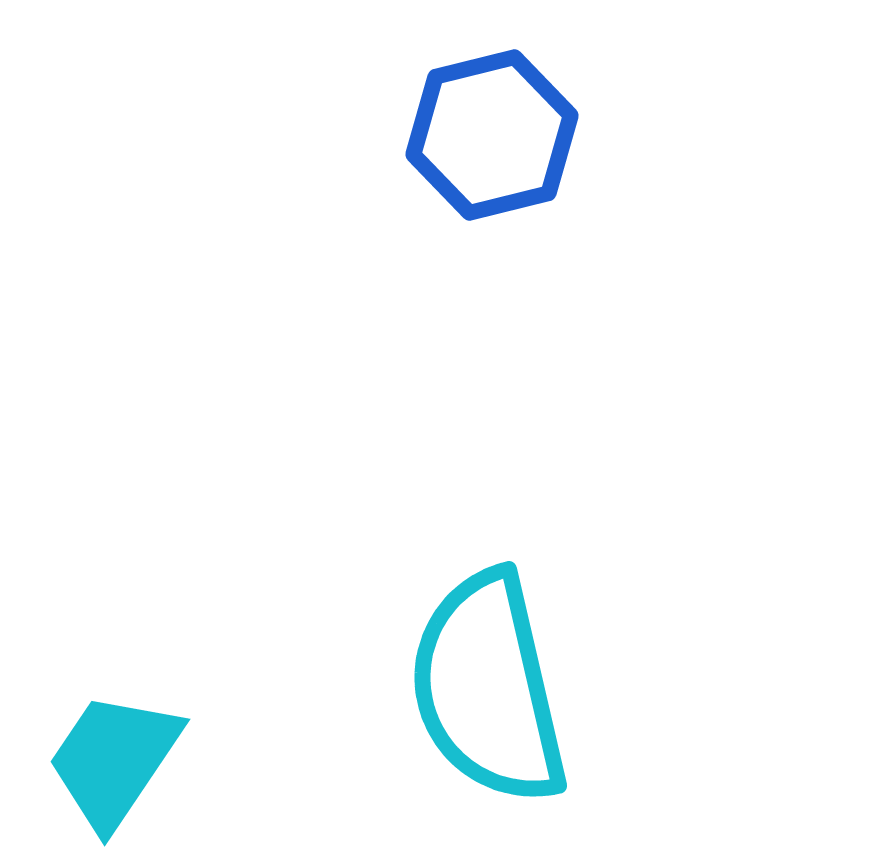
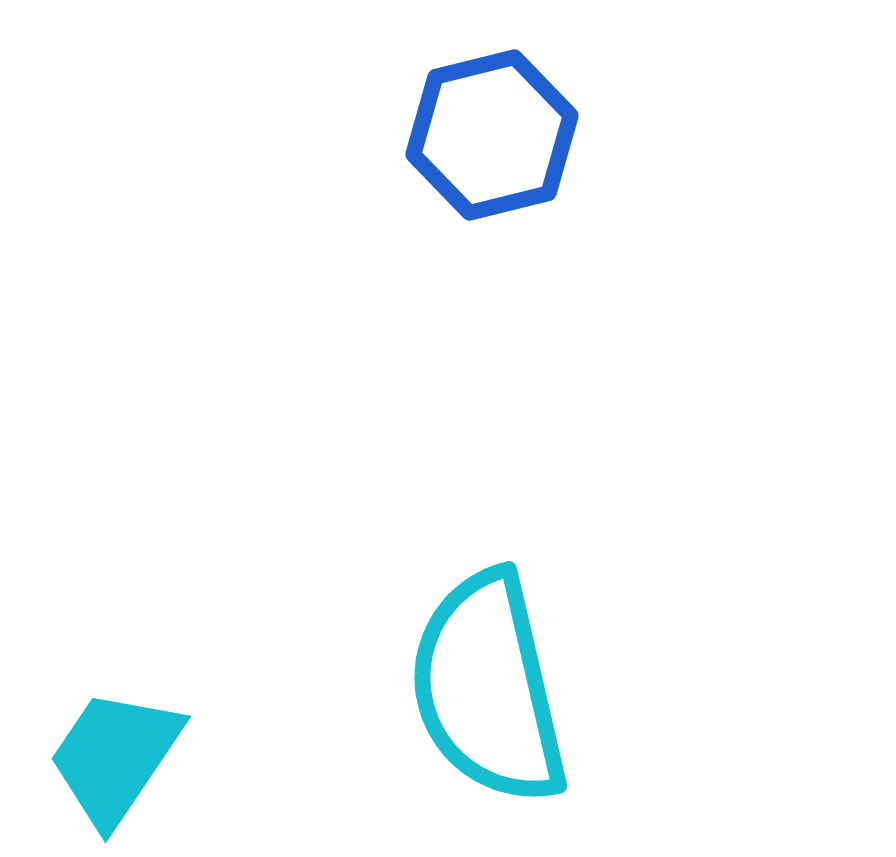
cyan trapezoid: moved 1 px right, 3 px up
